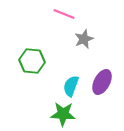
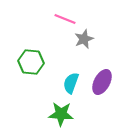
pink line: moved 1 px right, 5 px down
green hexagon: moved 1 px left, 1 px down
cyan semicircle: moved 3 px up
green star: moved 2 px left
